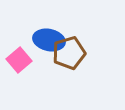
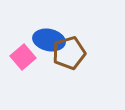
pink square: moved 4 px right, 3 px up
